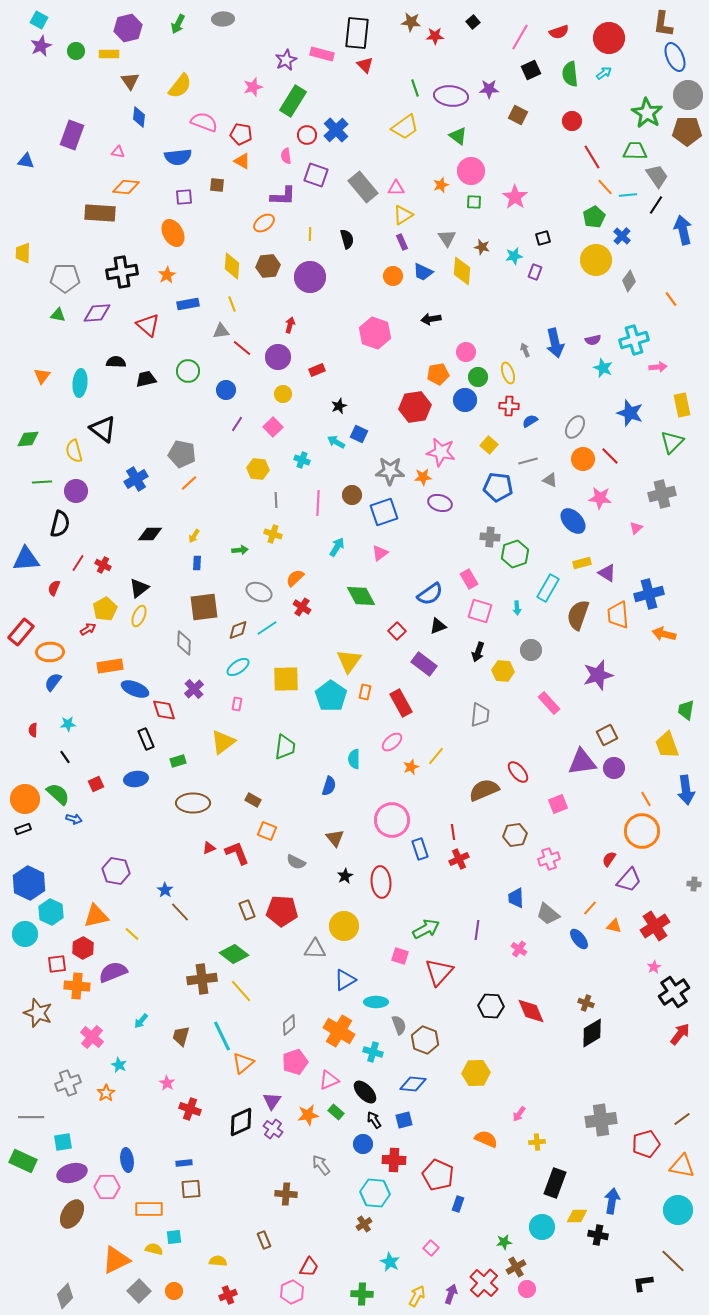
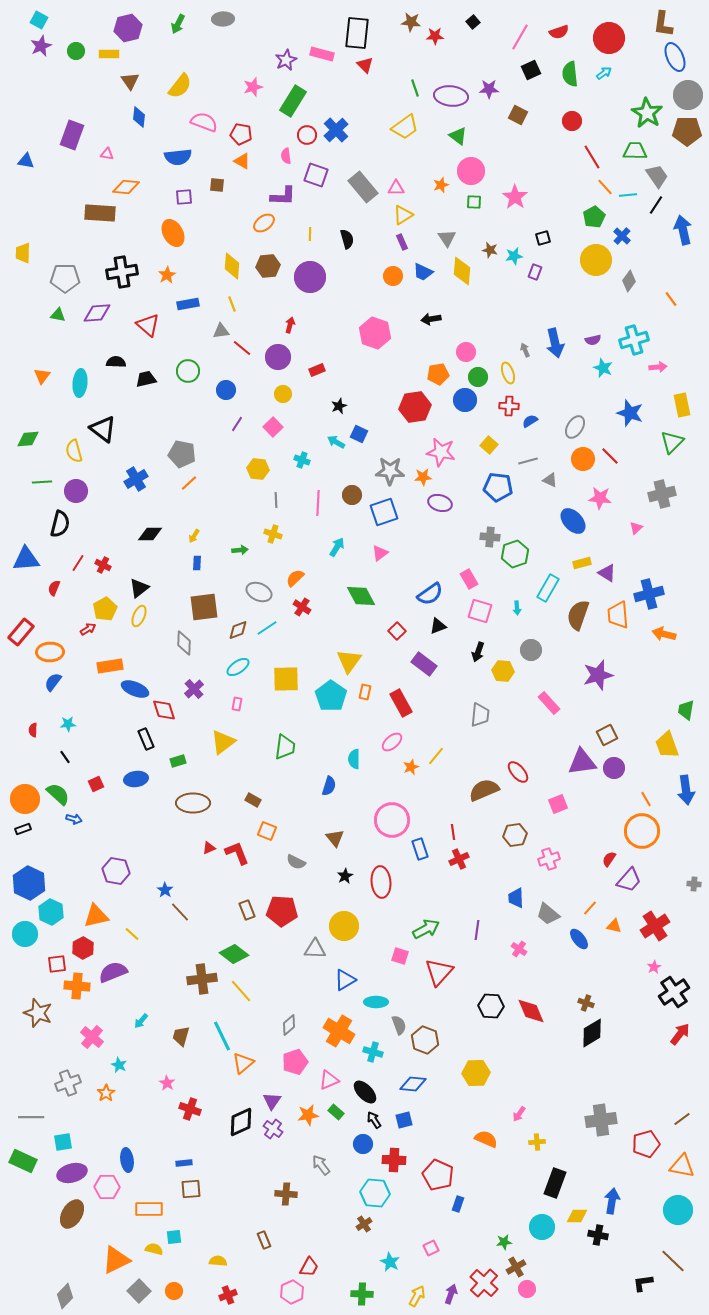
pink triangle at (118, 152): moved 11 px left, 2 px down
brown star at (482, 247): moved 8 px right, 3 px down
pink square at (431, 1248): rotated 21 degrees clockwise
